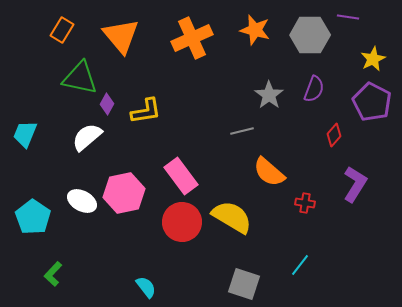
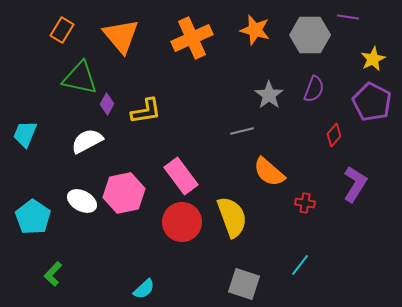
white semicircle: moved 4 px down; rotated 12 degrees clockwise
yellow semicircle: rotated 39 degrees clockwise
cyan semicircle: moved 2 px left, 2 px down; rotated 85 degrees clockwise
